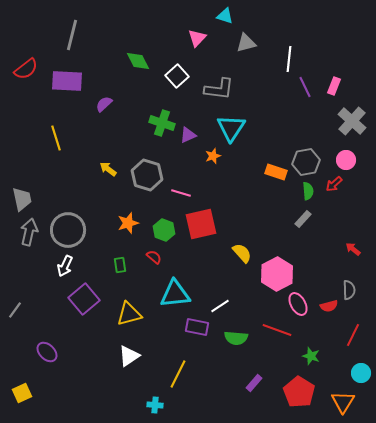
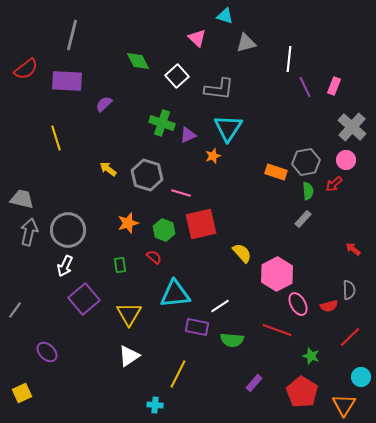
pink triangle at (197, 38): rotated 30 degrees counterclockwise
gray cross at (352, 121): moved 6 px down
cyan triangle at (231, 128): moved 3 px left
gray trapezoid at (22, 199): rotated 65 degrees counterclockwise
yellow triangle at (129, 314): rotated 44 degrees counterclockwise
red line at (353, 335): moved 3 px left, 2 px down; rotated 20 degrees clockwise
green semicircle at (236, 338): moved 4 px left, 2 px down
cyan circle at (361, 373): moved 4 px down
red pentagon at (299, 392): moved 3 px right
orange triangle at (343, 402): moved 1 px right, 3 px down
